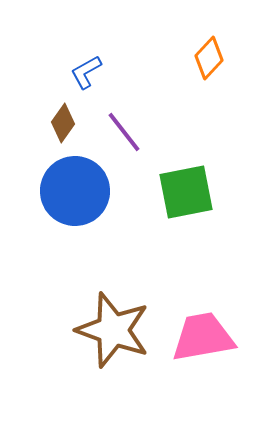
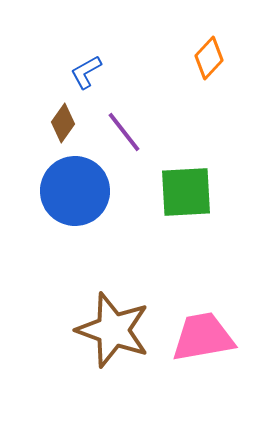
green square: rotated 8 degrees clockwise
